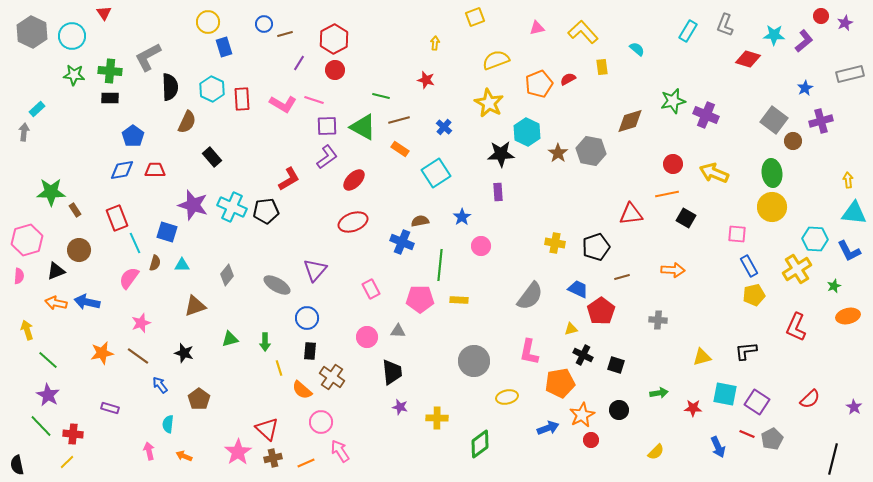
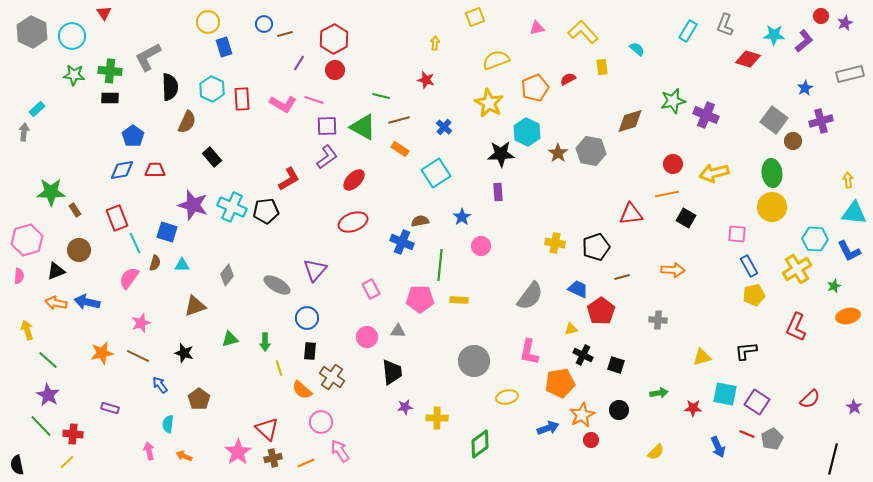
orange pentagon at (539, 84): moved 4 px left, 4 px down
yellow arrow at (714, 173): rotated 36 degrees counterclockwise
brown line at (138, 356): rotated 10 degrees counterclockwise
purple star at (400, 407): moved 5 px right; rotated 21 degrees counterclockwise
